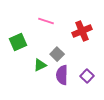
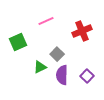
pink line: rotated 42 degrees counterclockwise
green triangle: moved 2 px down
